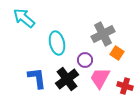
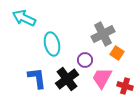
cyan arrow: rotated 15 degrees counterclockwise
cyan ellipse: moved 5 px left, 1 px down
pink trapezoid: moved 2 px right
